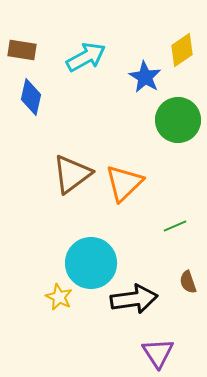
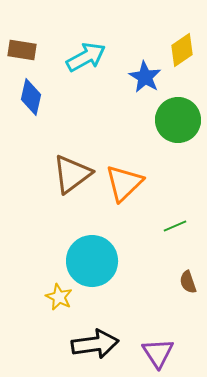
cyan circle: moved 1 px right, 2 px up
black arrow: moved 39 px left, 45 px down
